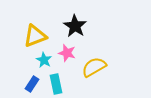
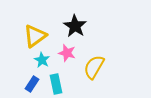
yellow triangle: rotated 15 degrees counterclockwise
cyan star: moved 2 px left
yellow semicircle: rotated 30 degrees counterclockwise
